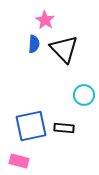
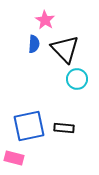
black triangle: moved 1 px right
cyan circle: moved 7 px left, 16 px up
blue square: moved 2 px left
pink rectangle: moved 5 px left, 3 px up
